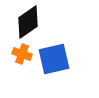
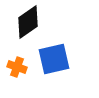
orange cross: moved 5 px left, 13 px down
